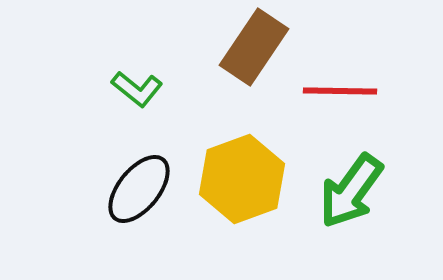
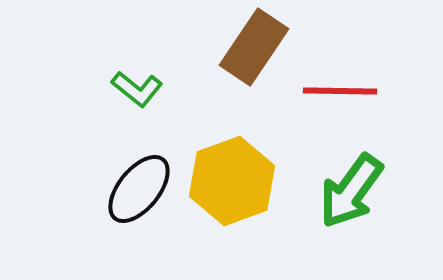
yellow hexagon: moved 10 px left, 2 px down
